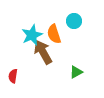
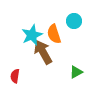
red semicircle: moved 2 px right
